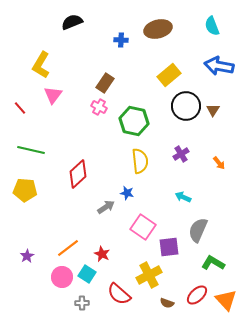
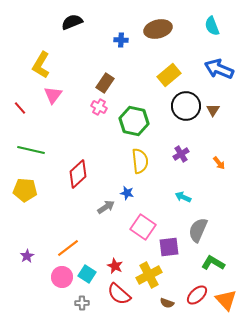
blue arrow: moved 3 px down; rotated 12 degrees clockwise
red star: moved 13 px right, 12 px down
